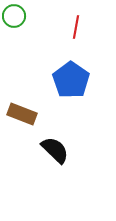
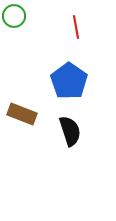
red line: rotated 20 degrees counterclockwise
blue pentagon: moved 2 px left, 1 px down
black semicircle: moved 15 px right, 19 px up; rotated 28 degrees clockwise
